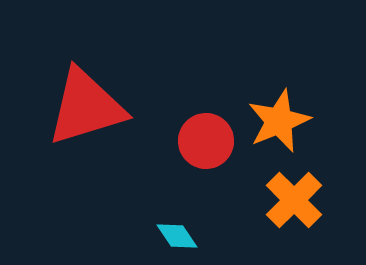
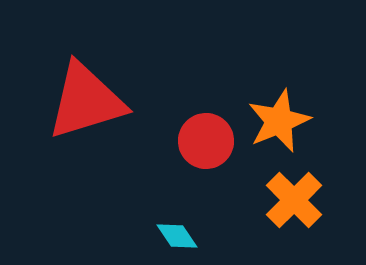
red triangle: moved 6 px up
